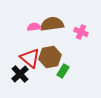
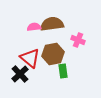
pink cross: moved 3 px left, 8 px down
brown hexagon: moved 3 px right, 3 px up
green rectangle: rotated 40 degrees counterclockwise
